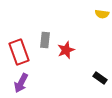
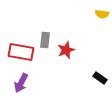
red rectangle: moved 2 px right; rotated 60 degrees counterclockwise
